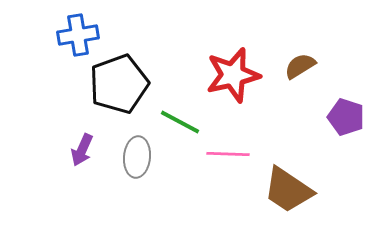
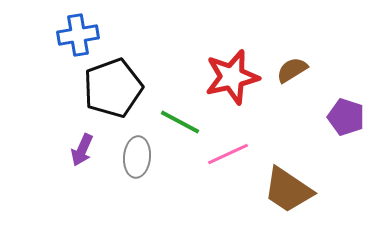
brown semicircle: moved 8 px left, 4 px down
red star: moved 1 px left, 2 px down
black pentagon: moved 6 px left, 4 px down
pink line: rotated 27 degrees counterclockwise
